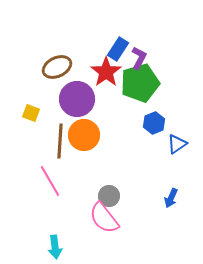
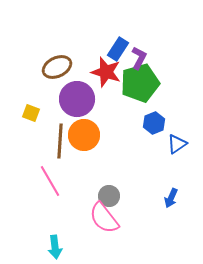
red star: rotated 20 degrees counterclockwise
